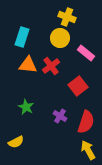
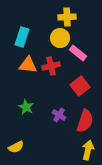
yellow cross: rotated 24 degrees counterclockwise
pink rectangle: moved 8 px left
red cross: rotated 24 degrees clockwise
red square: moved 2 px right
purple cross: moved 1 px left, 1 px up
red semicircle: moved 1 px left, 1 px up
yellow semicircle: moved 5 px down
yellow arrow: rotated 42 degrees clockwise
